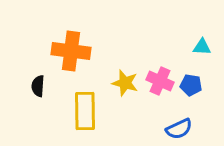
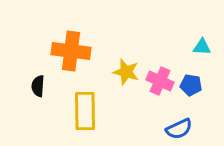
yellow star: moved 1 px right, 11 px up
